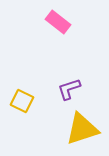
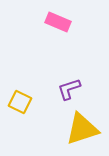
pink rectangle: rotated 15 degrees counterclockwise
yellow square: moved 2 px left, 1 px down
